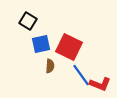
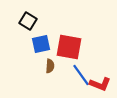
red square: rotated 16 degrees counterclockwise
